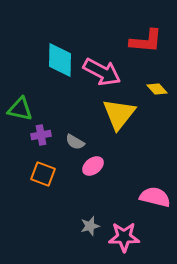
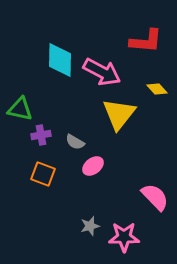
pink semicircle: rotated 32 degrees clockwise
